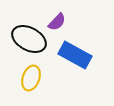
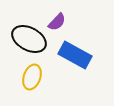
yellow ellipse: moved 1 px right, 1 px up
